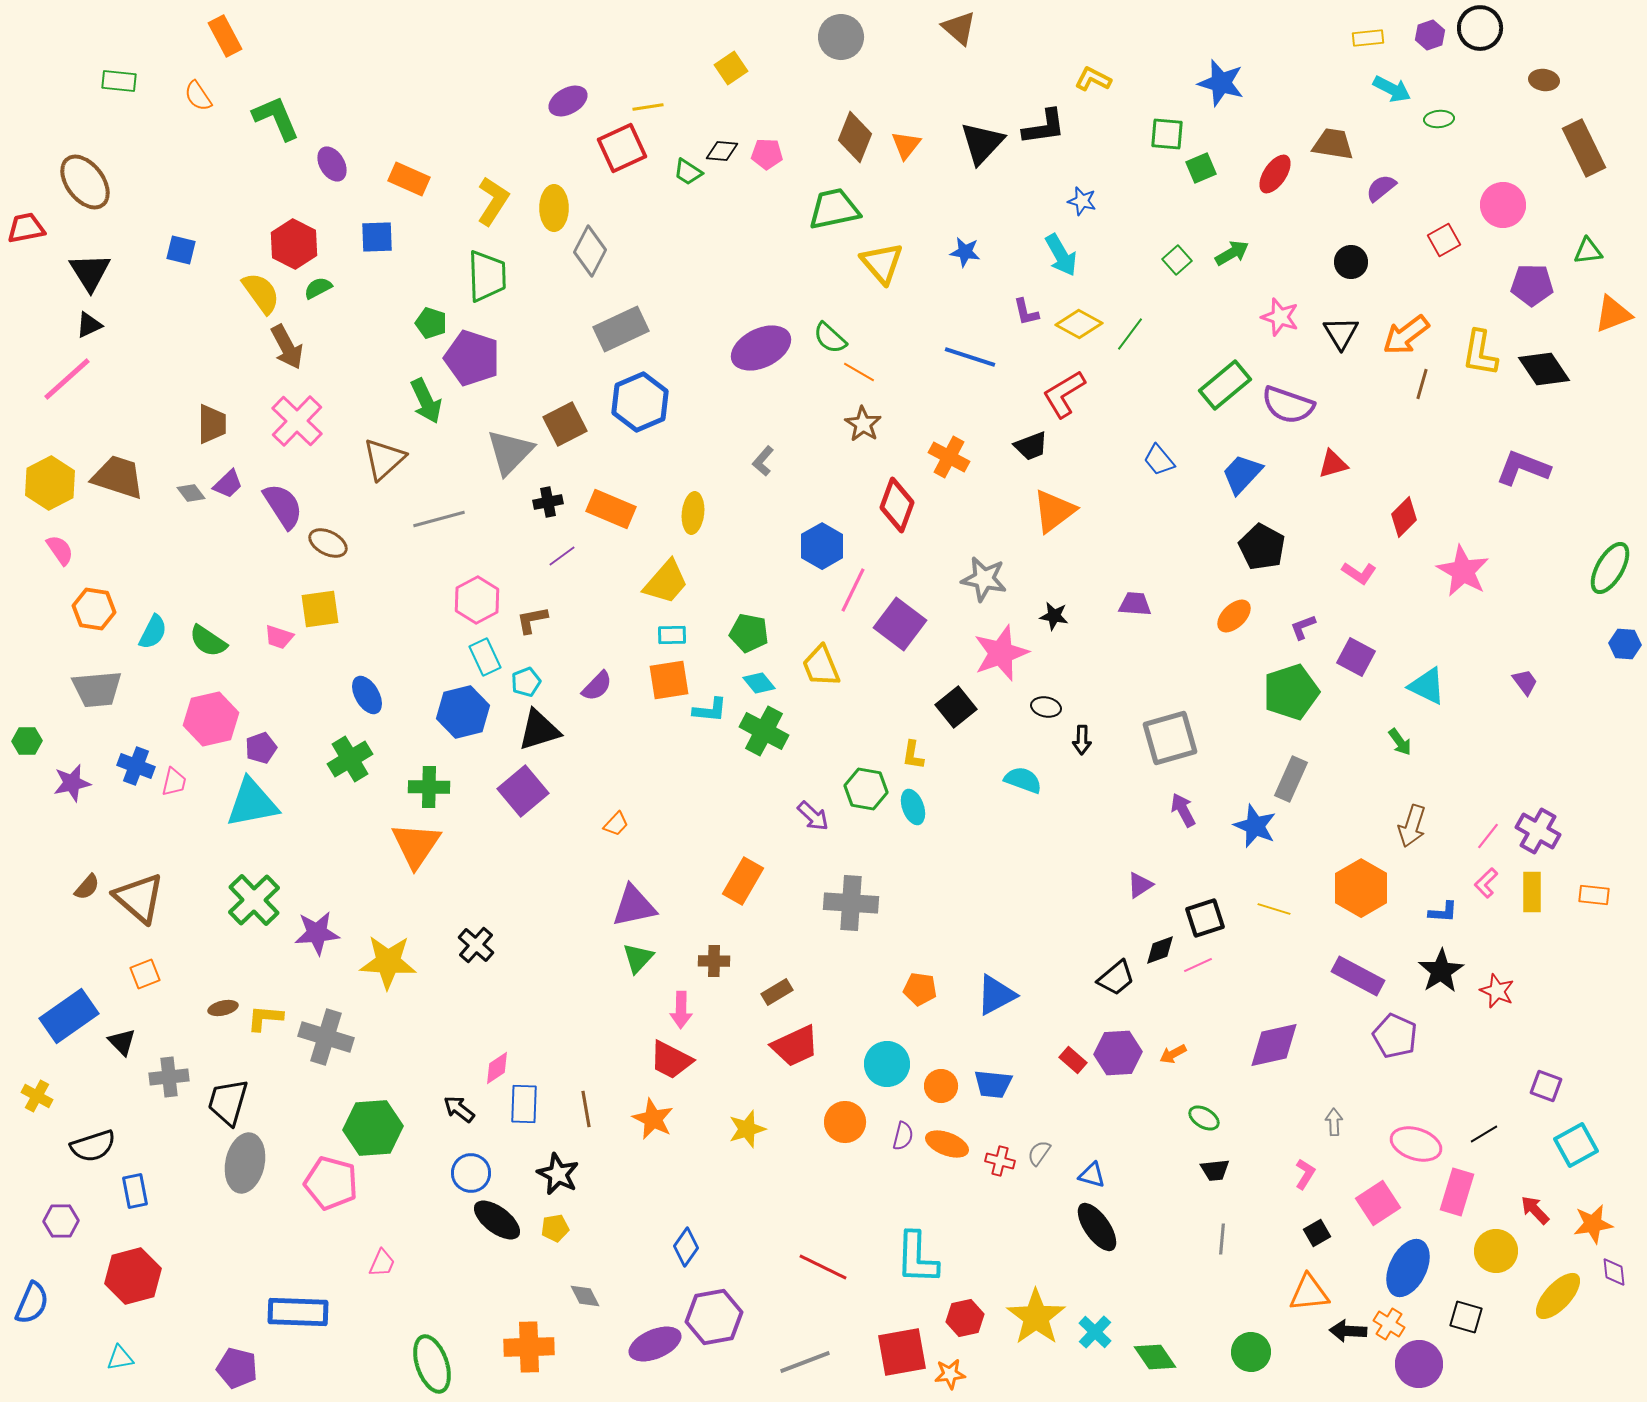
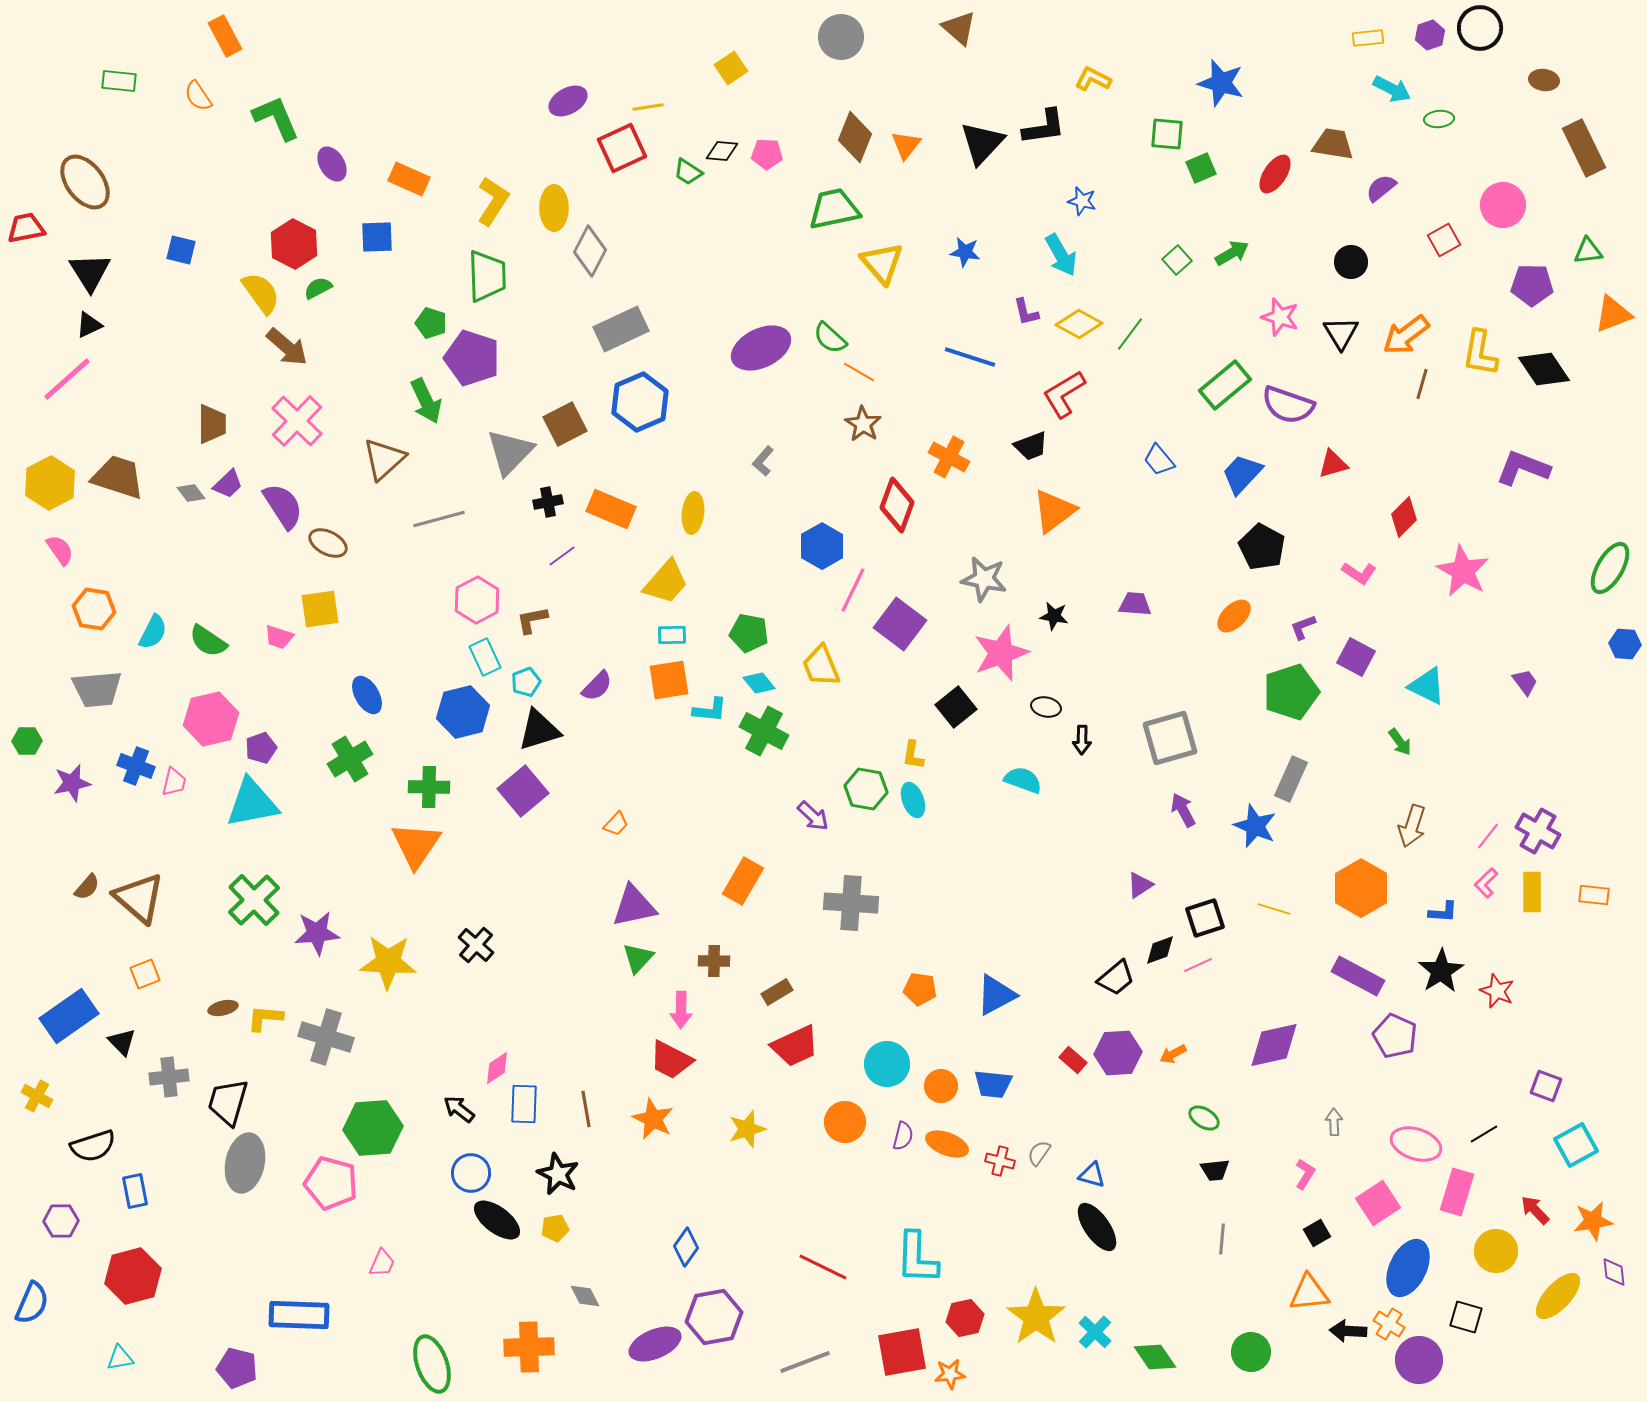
brown arrow at (287, 347): rotated 21 degrees counterclockwise
cyan ellipse at (913, 807): moved 7 px up
orange star at (1593, 1224): moved 3 px up
blue rectangle at (298, 1312): moved 1 px right, 3 px down
purple circle at (1419, 1364): moved 4 px up
